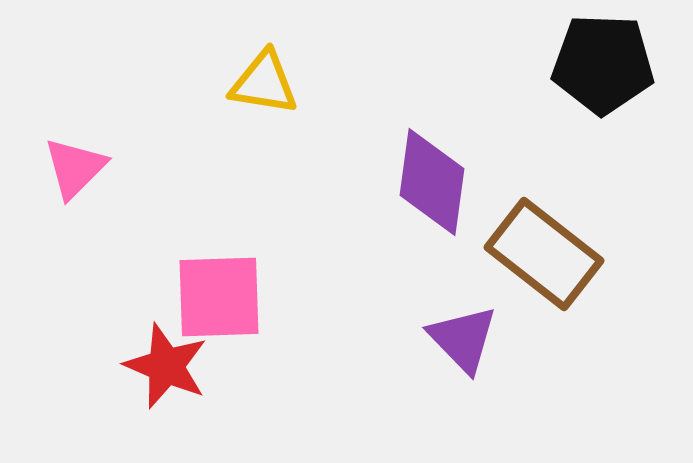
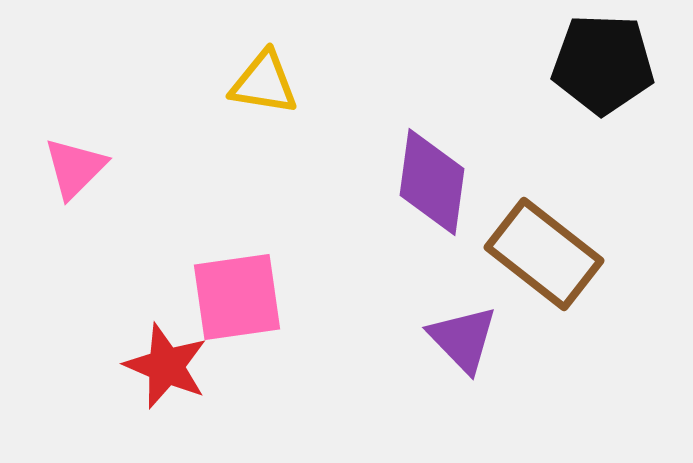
pink square: moved 18 px right; rotated 6 degrees counterclockwise
